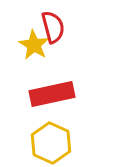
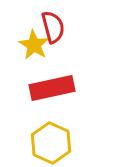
red rectangle: moved 6 px up
